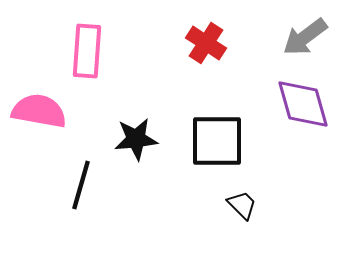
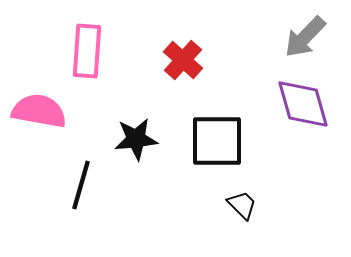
gray arrow: rotated 9 degrees counterclockwise
red cross: moved 23 px left, 17 px down; rotated 9 degrees clockwise
